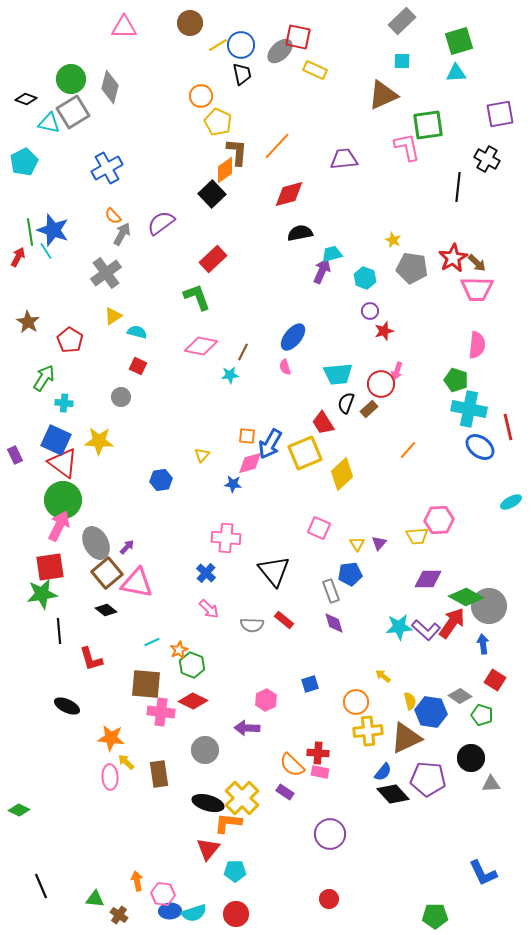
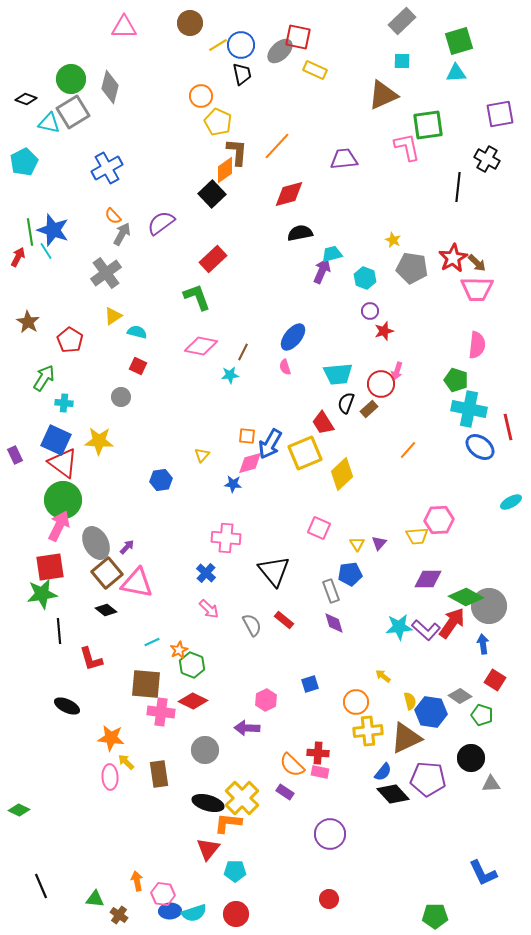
gray semicircle at (252, 625): rotated 120 degrees counterclockwise
